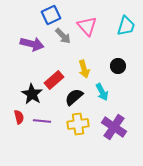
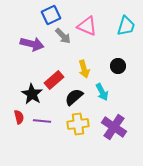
pink triangle: rotated 25 degrees counterclockwise
